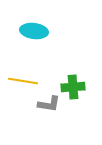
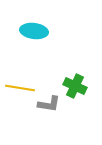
yellow line: moved 3 px left, 7 px down
green cross: moved 2 px right, 1 px up; rotated 30 degrees clockwise
